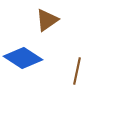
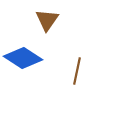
brown triangle: rotated 20 degrees counterclockwise
